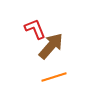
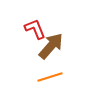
orange line: moved 4 px left
